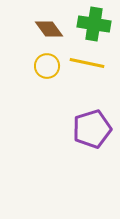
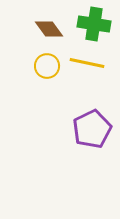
purple pentagon: rotated 9 degrees counterclockwise
